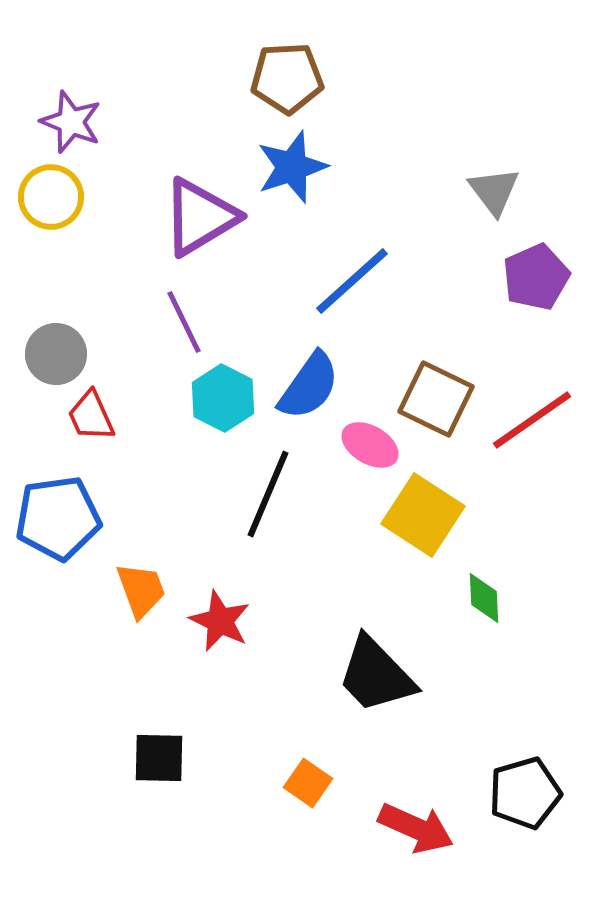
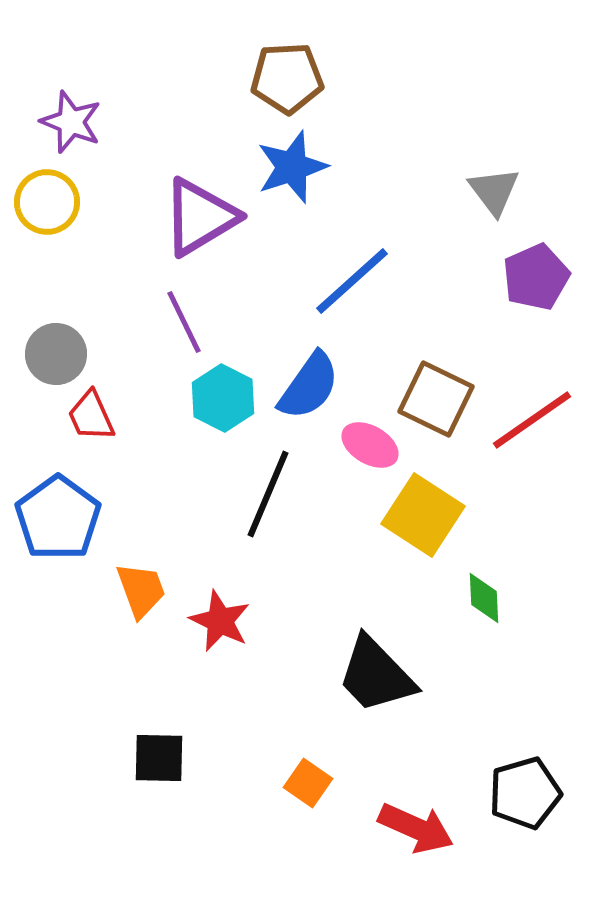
yellow circle: moved 4 px left, 5 px down
blue pentagon: rotated 28 degrees counterclockwise
